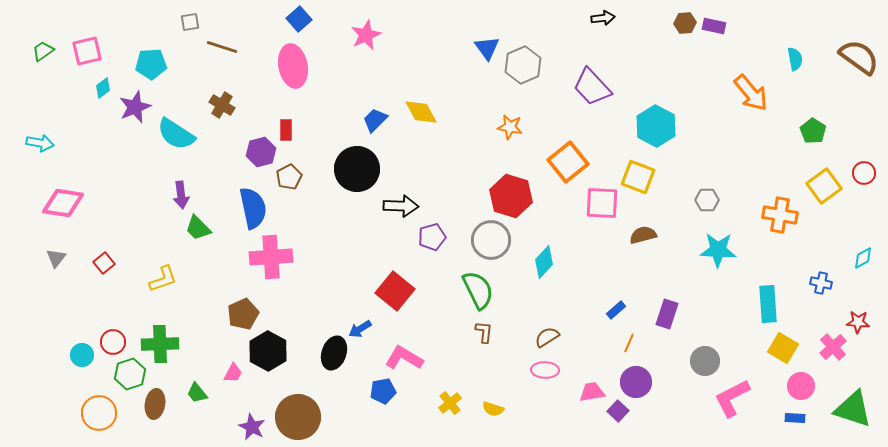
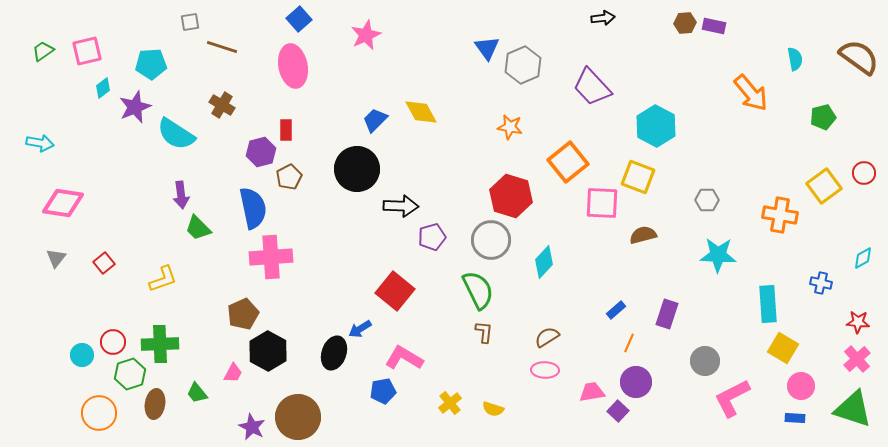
green pentagon at (813, 131): moved 10 px right, 14 px up; rotated 25 degrees clockwise
cyan star at (718, 250): moved 5 px down
pink cross at (833, 347): moved 24 px right, 12 px down
